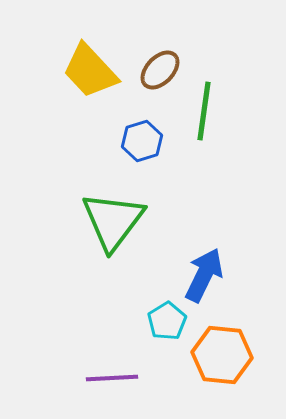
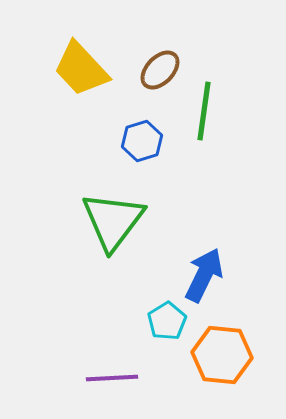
yellow trapezoid: moved 9 px left, 2 px up
